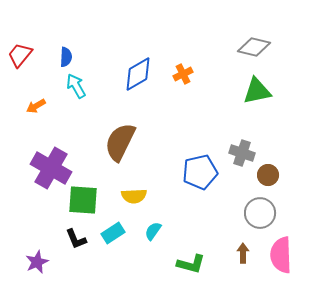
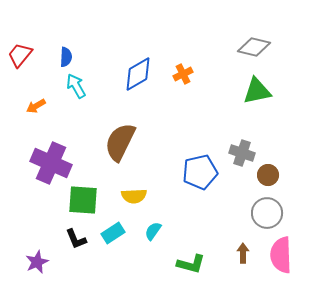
purple cross: moved 5 px up; rotated 6 degrees counterclockwise
gray circle: moved 7 px right
